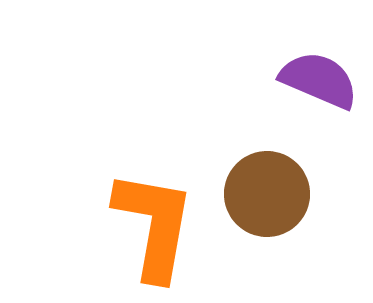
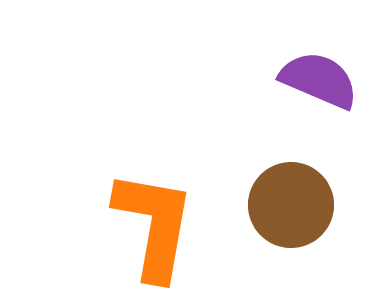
brown circle: moved 24 px right, 11 px down
